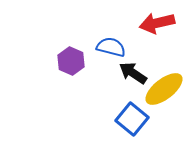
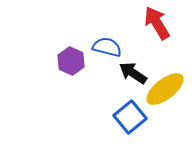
red arrow: rotated 72 degrees clockwise
blue semicircle: moved 4 px left
yellow ellipse: moved 1 px right
blue square: moved 2 px left, 2 px up; rotated 12 degrees clockwise
